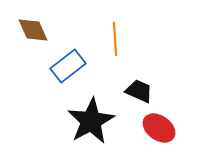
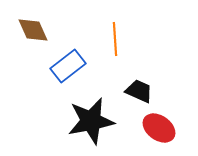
black star: rotated 18 degrees clockwise
